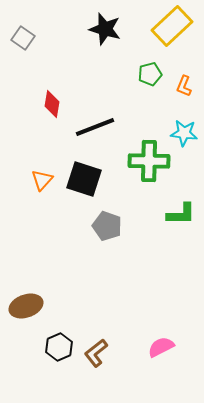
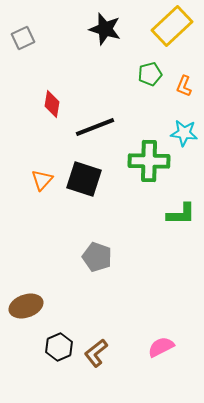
gray square: rotated 30 degrees clockwise
gray pentagon: moved 10 px left, 31 px down
